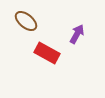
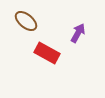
purple arrow: moved 1 px right, 1 px up
